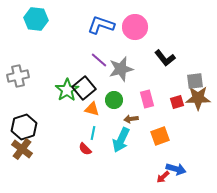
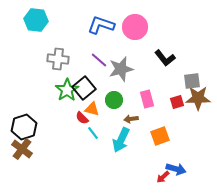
cyan hexagon: moved 1 px down
gray cross: moved 40 px right, 17 px up; rotated 20 degrees clockwise
gray square: moved 3 px left
cyan line: rotated 48 degrees counterclockwise
red semicircle: moved 3 px left, 31 px up
